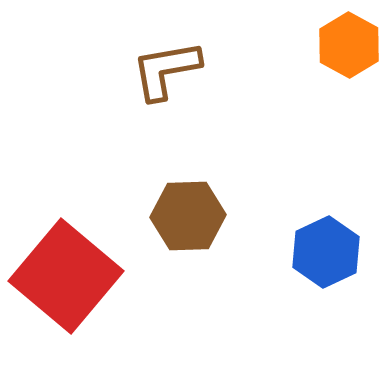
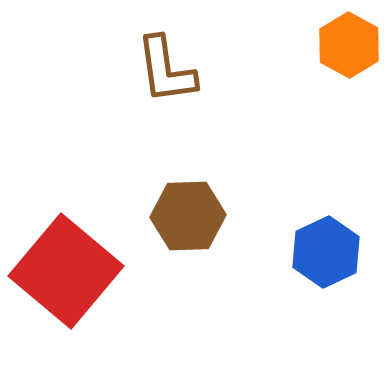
brown L-shape: rotated 88 degrees counterclockwise
red square: moved 5 px up
